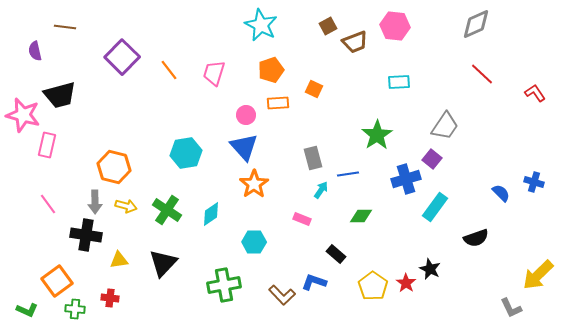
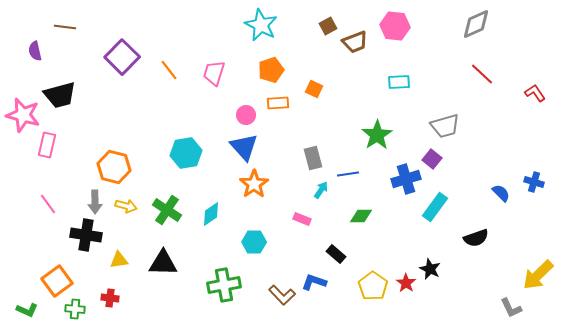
gray trapezoid at (445, 126): rotated 40 degrees clockwise
black triangle at (163, 263): rotated 48 degrees clockwise
